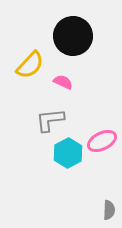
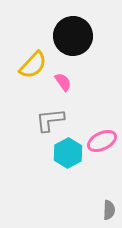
yellow semicircle: moved 3 px right
pink semicircle: rotated 30 degrees clockwise
